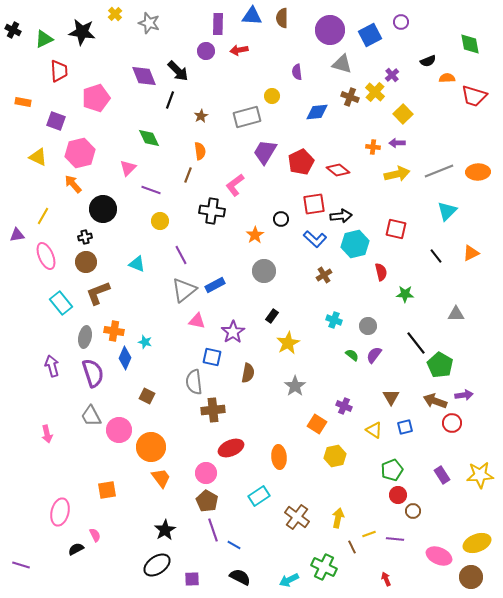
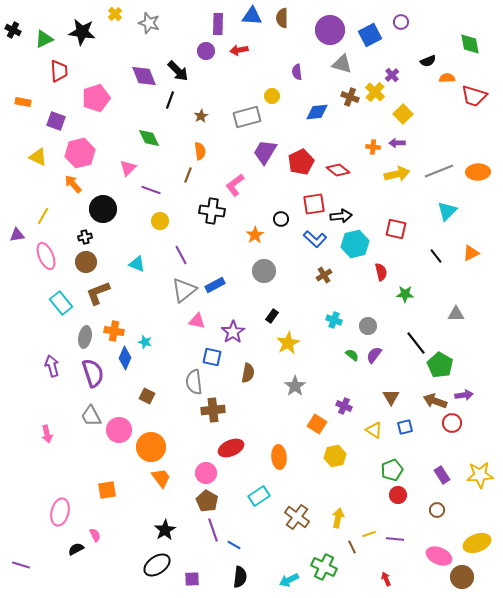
brown circle at (413, 511): moved 24 px right, 1 px up
black semicircle at (240, 577): rotated 70 degrees clockwise
brown circle at (471, 577): moved 9 px left
